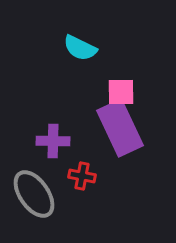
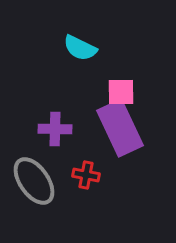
purple cross: moved 2 px right, 12 px up
red cross: moved 4 px right, 1 px up
gray ellipse: moved 13 px up
